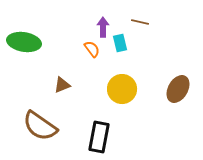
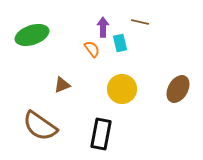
green ellipse: moved 8 px right, 7 px up; rotated 28 degrees counterclockwise
black rectangle: moved 2 px right, 3 px up
